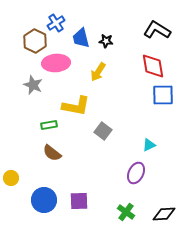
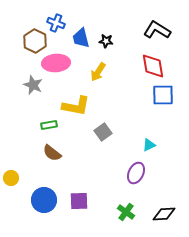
blue cross: rotated 36 degrees counterclockwise
gray square: moved 1 px down; rotated 18 degrees clockwise
